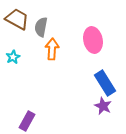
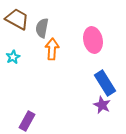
gray semicircle: moved 1 px right, 1 px down
purple star: moved 1 px left, 1 px up
